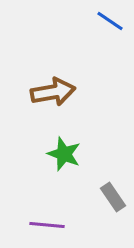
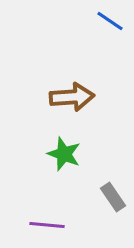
brown arrow: moved 19 px right, 5 px down; rotated 6 degrees clockwise
